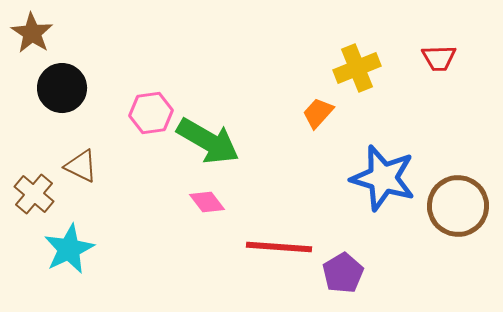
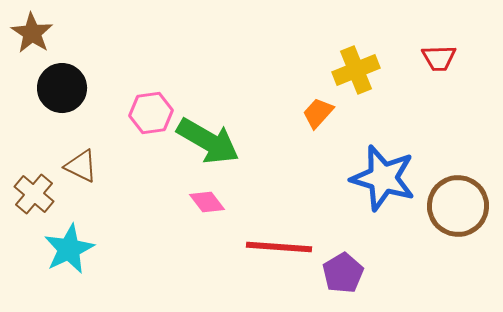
yellow cross: moved 1 px left, 2 px down
